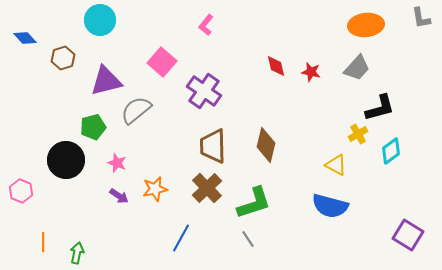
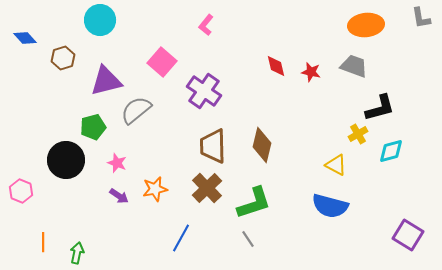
gray trapezoid: moved 3 px left, 2 px up; rotated 112 degrees counterclockwise
brown diamond: moved 4 px left
cyan diamond: rotated 20 degrees clockwise
